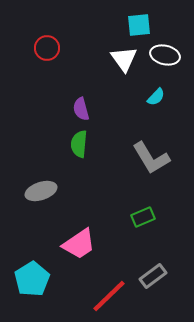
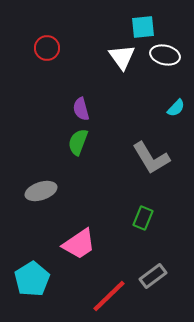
cyan square: moved 4 px right, 2 px down
white triangle: moved 2 px left, 2 px up
cyan semicircle: moved 20 px right, 11 px down
green semicircle: moved 1 px left, 2 px up; rotated 16 degrees clockwise
green rectangle: moved 1 px down; rotated 45 degrees counterclockwise
